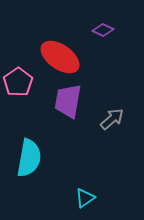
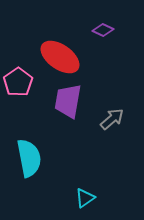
cyan semicircle: rotated 21 degrees counterclockwise
